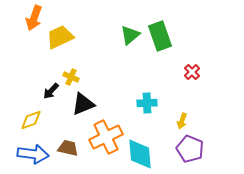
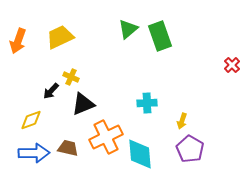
orange arrow: moved 16 px left, 23 px down
green triangle: moved 2 px left, 6 px up
red cross: moved 40 px right, 7 px up
purple pentagon: rotated 8 degrees clockwise
blue arrow: moved 1 px right, 1 px up; rotated 8 degrees counterclockwise
